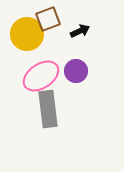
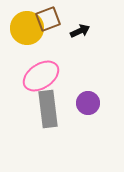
yellow circle: moved 6 px up
purple circle: moved 12 px right, 32 px down
